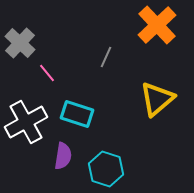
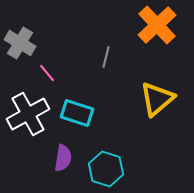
gray cross: rotated 12 degrees counterclockwise
gray line: rotated 10 degrees counterclockwise
cyan rectangle: moved 1 px up
white cross: moved 2 px right, 8 px up
purple semicircle: moved 2 px down
